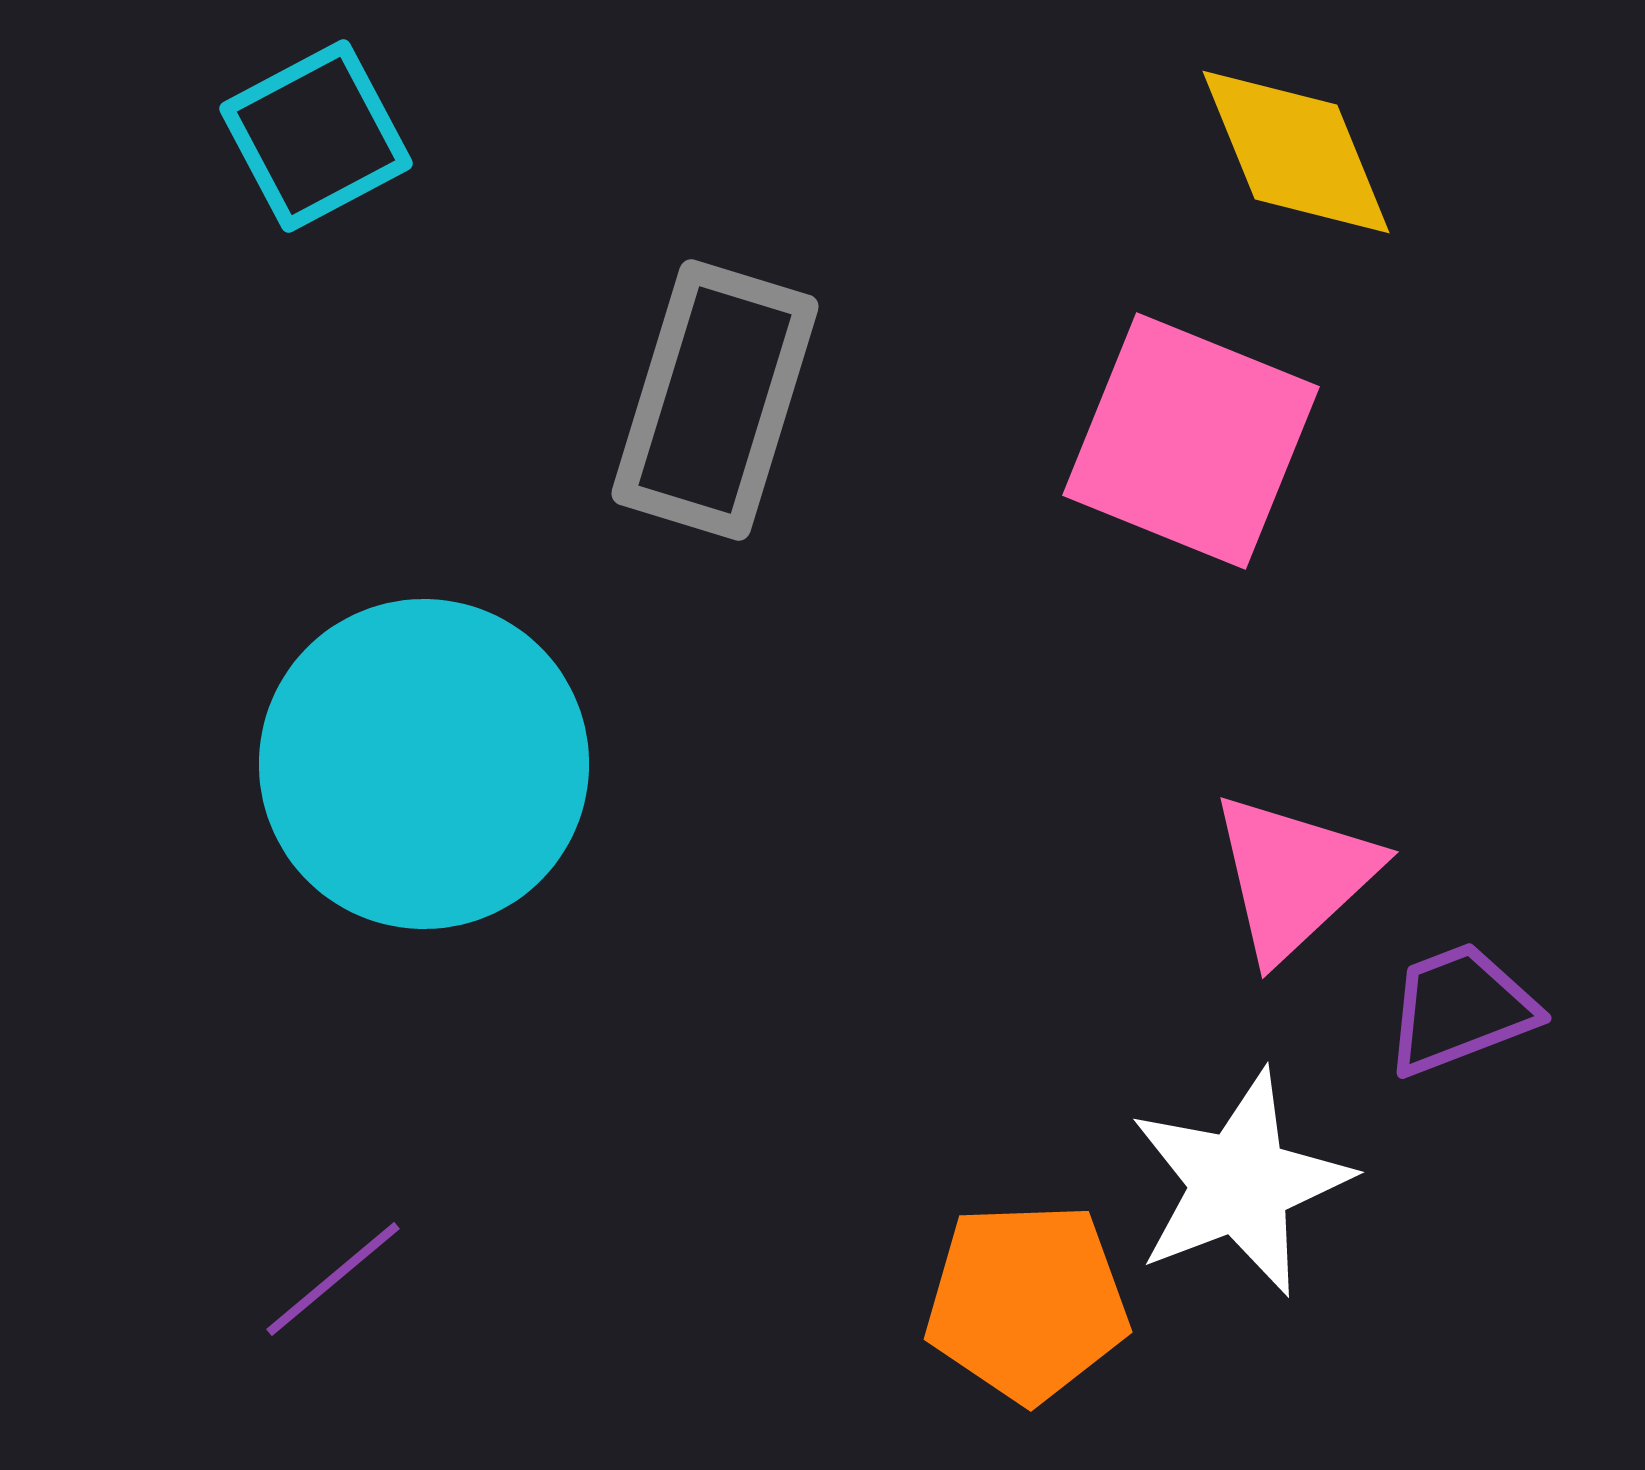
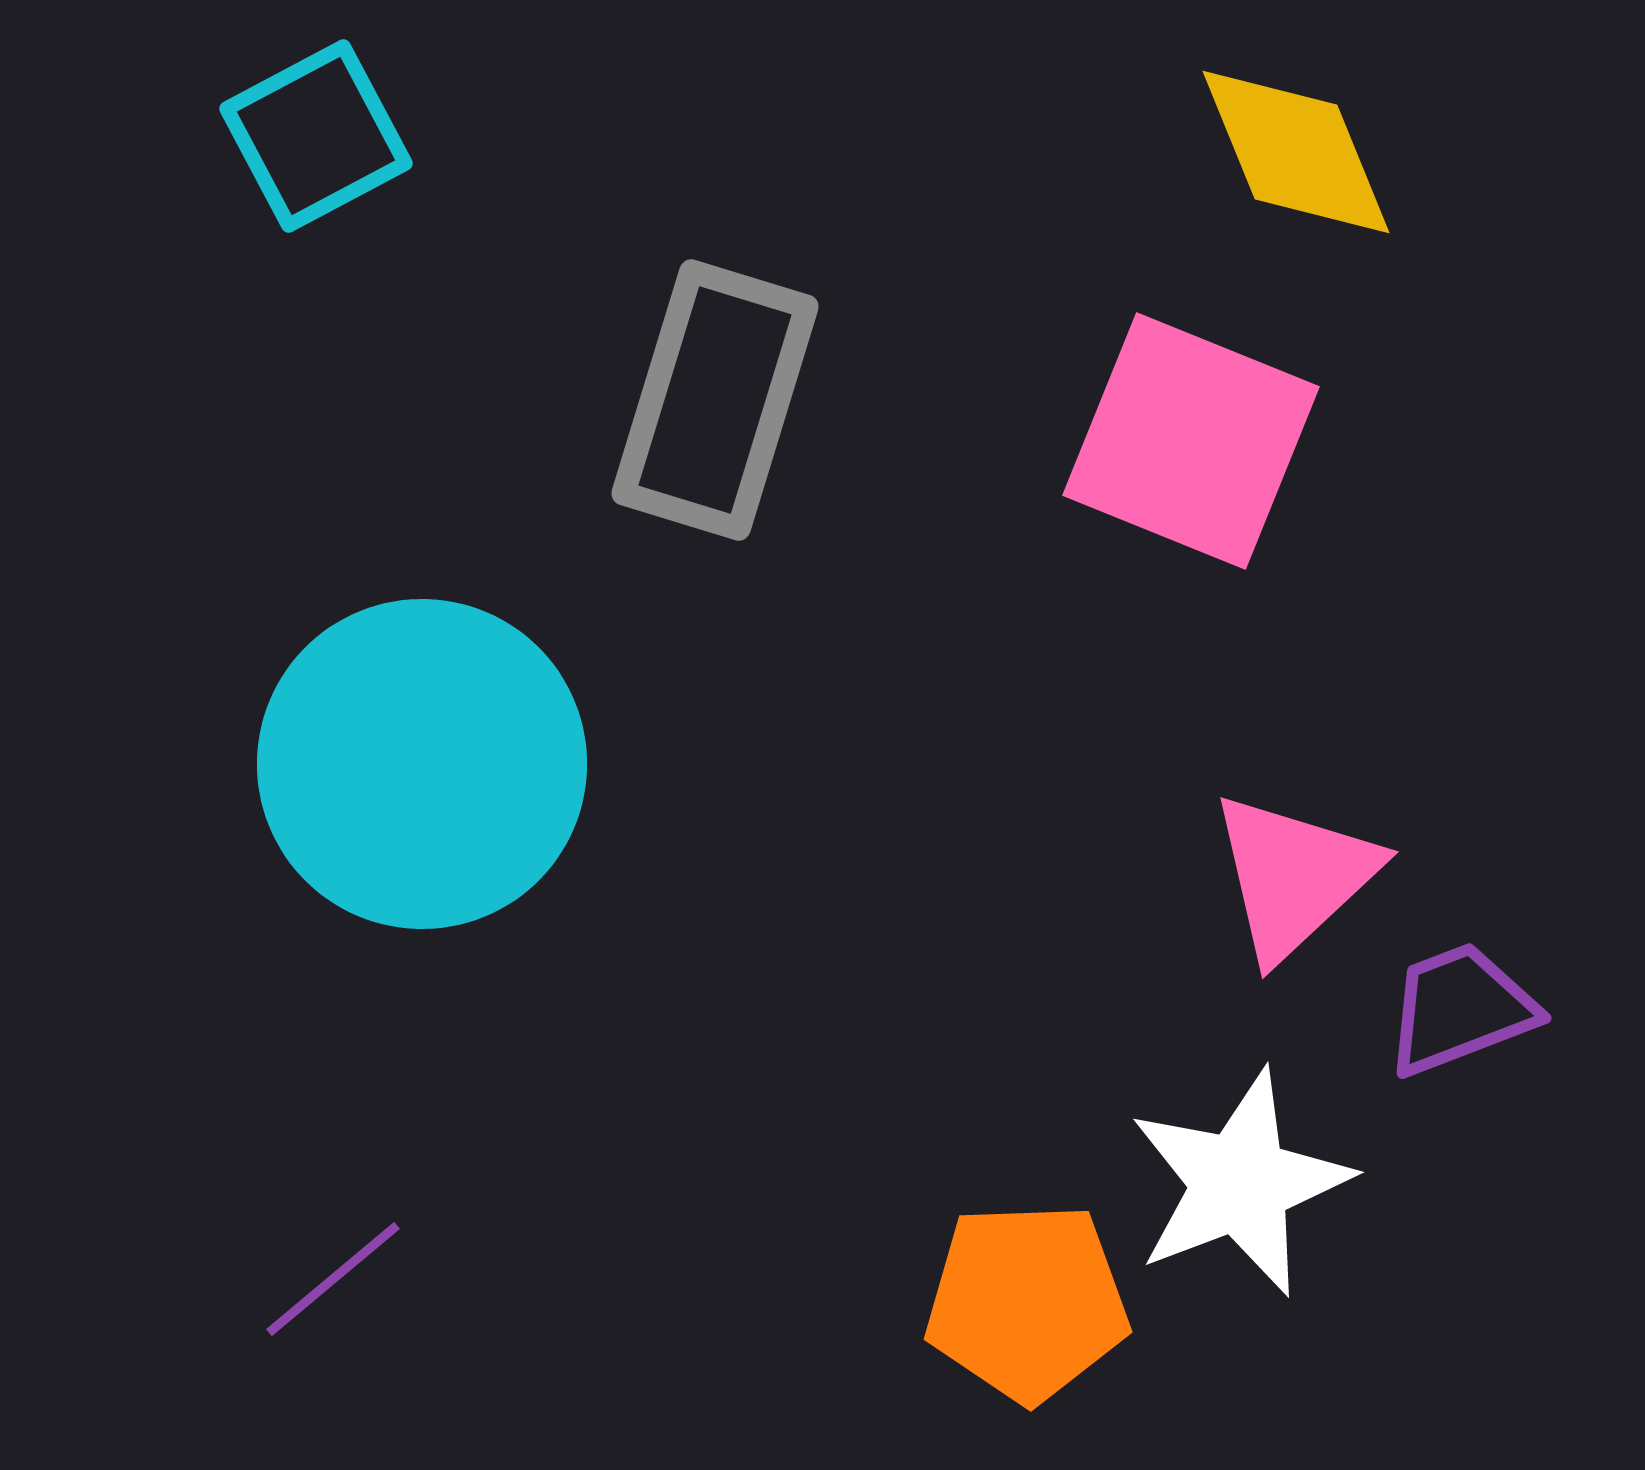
cyan circle: moved 2 px left
